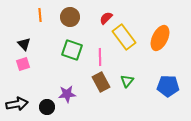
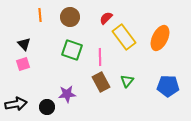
black arrow: moved 1 px left
